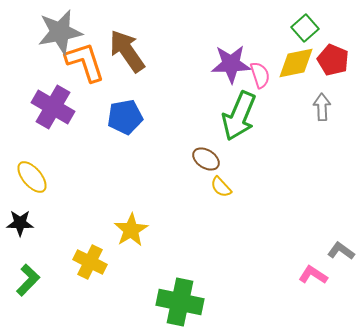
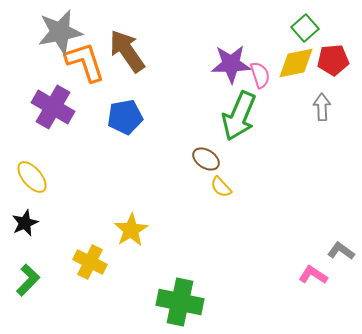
red pentagon: rotated 28 degrees counterclockwise
black star: moved 5 px right; rotated 24 degrees counterclockwise
